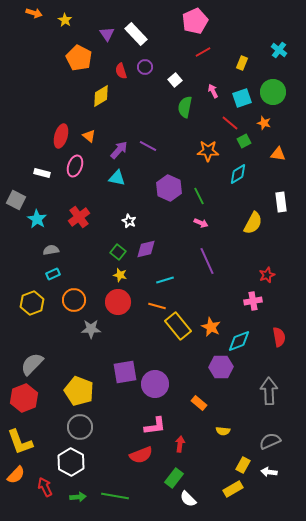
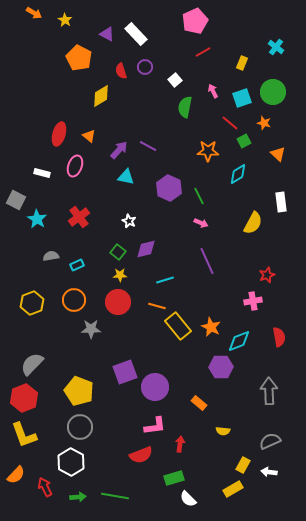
orange arrow at (34, 13): rotated 14 degrees clockwise
purple triangle at (107, 34): rotated 28 degrees counterclockwise
cyan cross at (279, 50): moved 3 px left, 3 px up
red ellipse at (61, 136): moved 2 px left, 2 px up
orange triangle at (278, 154): rotated 35 degrees clockwise
cyan triangle at (117, 178): moved 9 px right, 1 px up
gray semicircle at (51, 250): moved 6 px down
cyan rectangle at (53, 274): moved 24 px right, 9 px up
yellow star at (120, 275): rotated 16 degrees counterclockwise
purple square at (125, 372): rotated 10 degrees counterclockwise
purple circle at (155, 384): moved 3 px down
yellow L-shape at (20, 442): moved 4 px right, 7 px up
green rectangle at (174, 478): rotated 36 degrees clockwise
